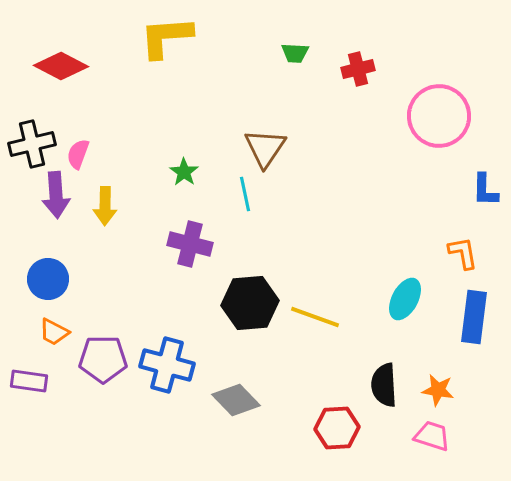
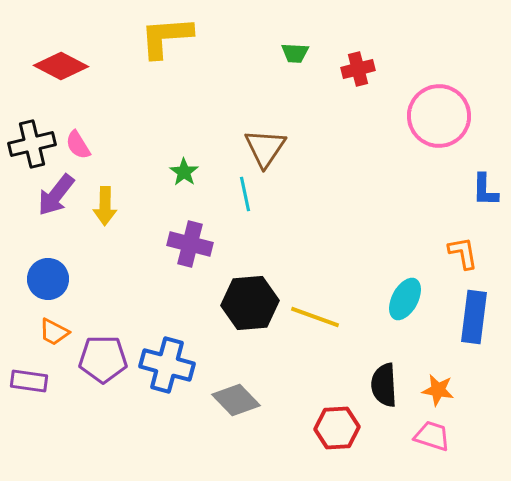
pink semicircle: moved 9 px up; rotated 52 degrees counterclockwise
purple arrow: rotated 42 degrees clockwise
